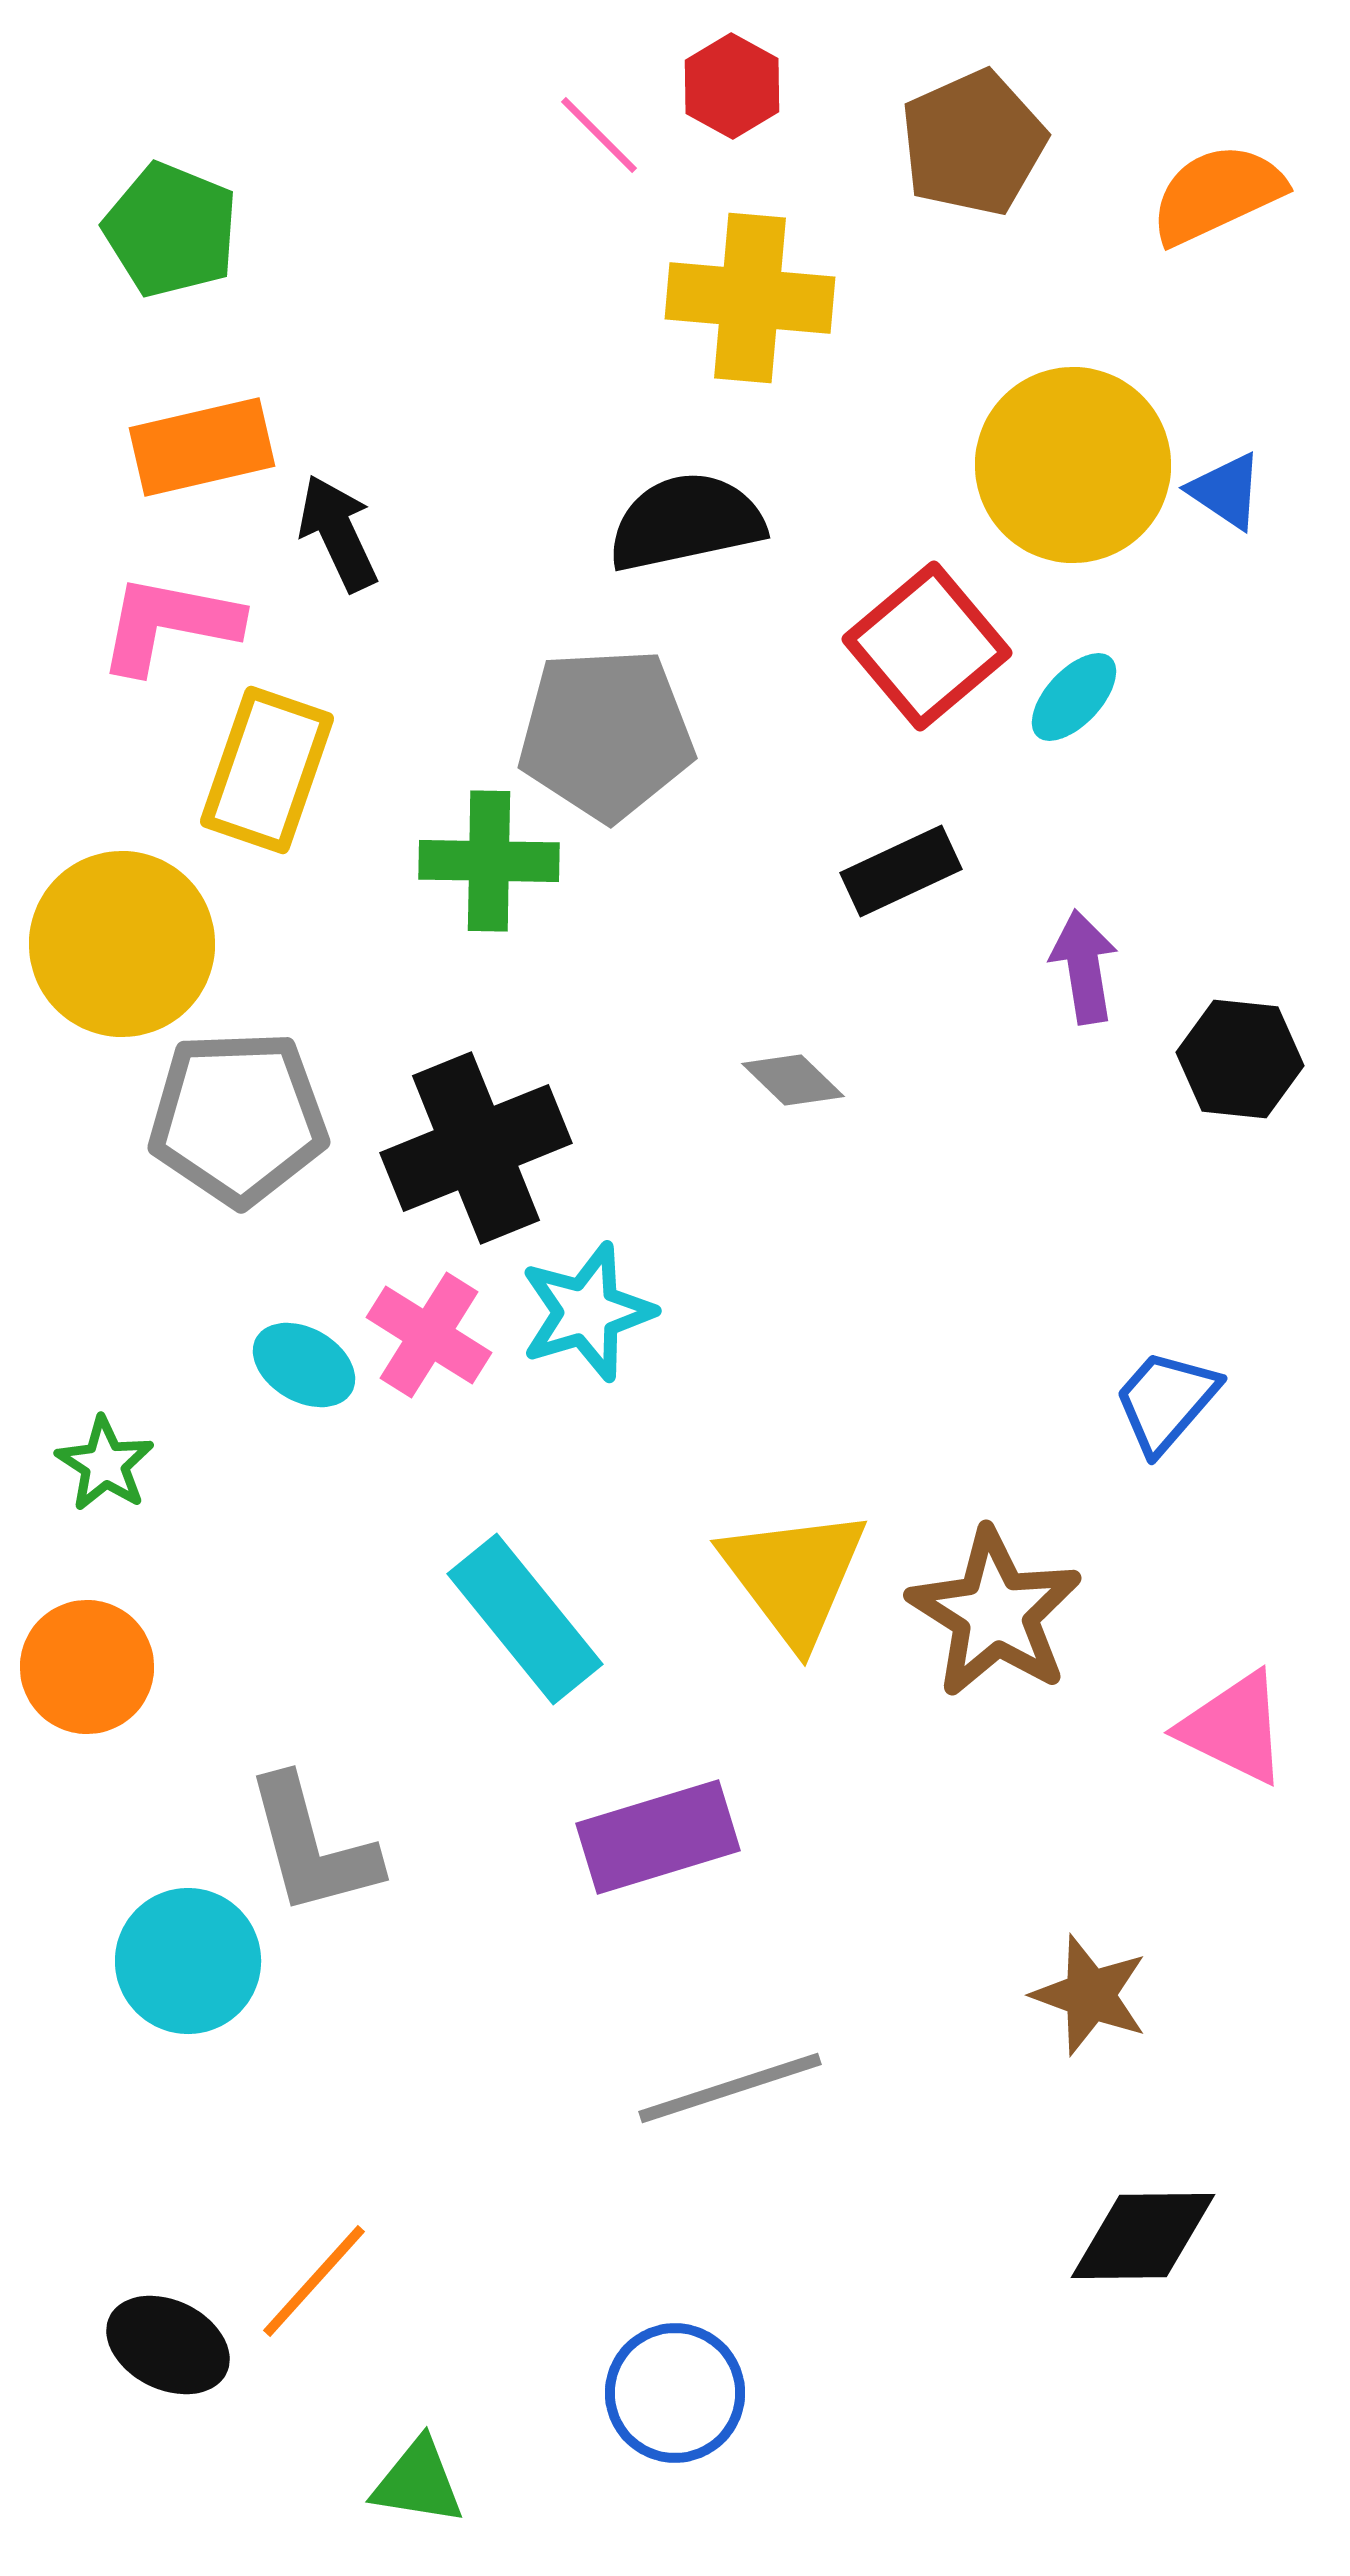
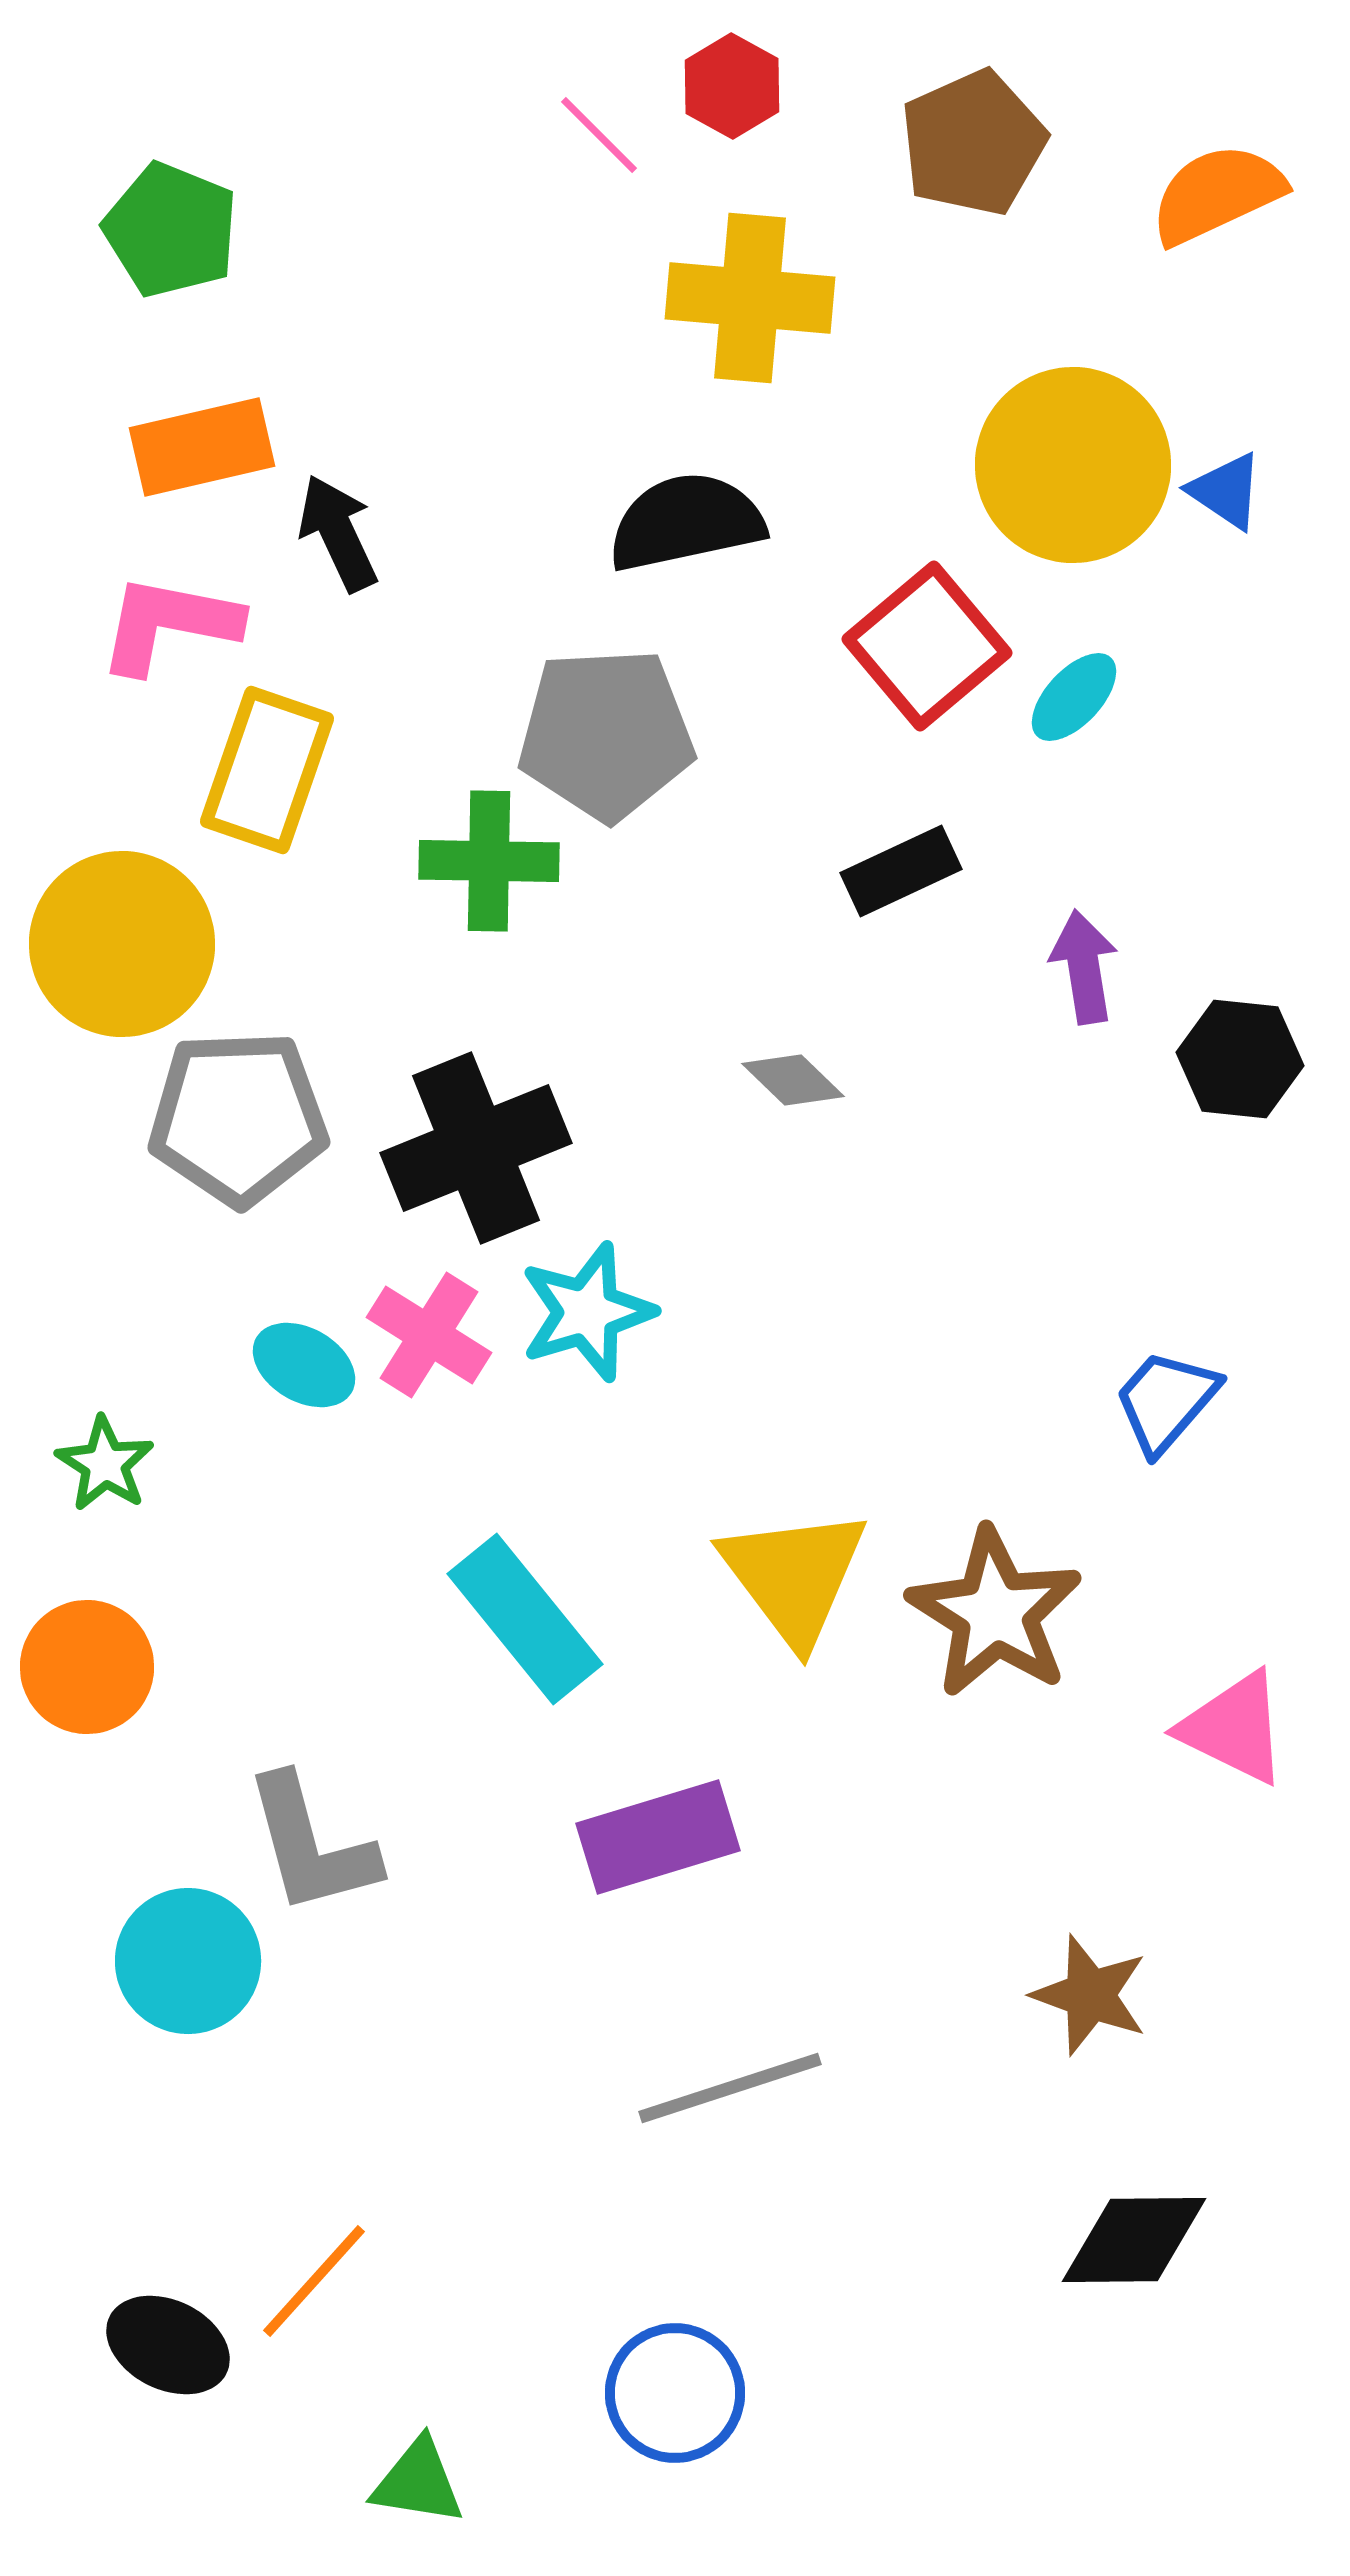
gray L-shape at (312, 1846): moved 1 px left, 1 px up
black diamond at (1143, 2236): moved 9 px left, 4 px down
